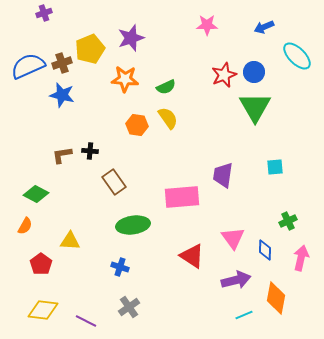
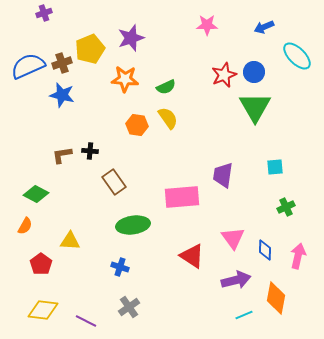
green cross: moved 2 px left, 14 px up
pink arrow: moved 3 px left, 2 px up
